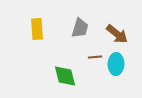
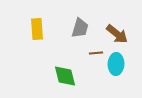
brown line: moved 1 px right, 4 px up
